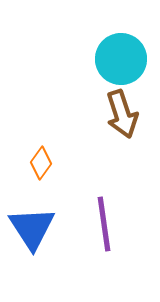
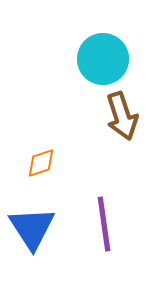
cyan circle: moved 18 px left
brown arrow: moved 2 px down
orange diamond: rotated 36 degrees clockwise
